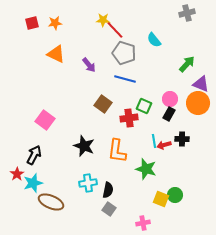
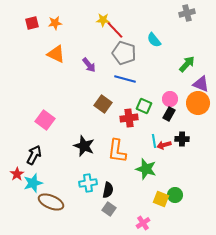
pink cross: rotated 24 degrees counterclockwise
